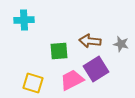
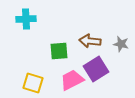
cyan cross: moved 2 px right, 1 px up
